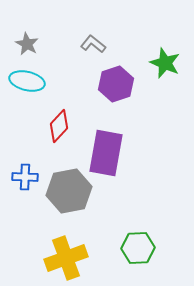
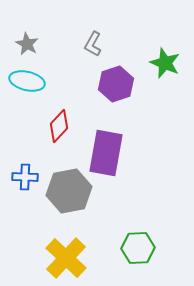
gray L-shape: rotated 100 degrees counterclockwise
yellow cross: rotated 27 degrees counterclockwise
